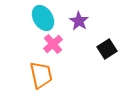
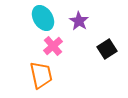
pink cross: moved 2 px down
